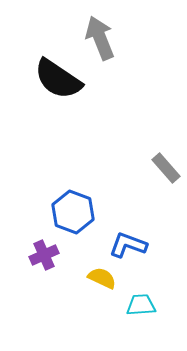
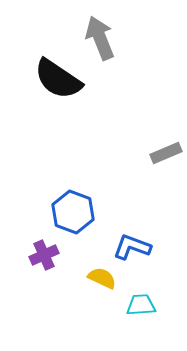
gray rectangle: moved 15 px up; rotated 72 degrees counterclockwise
blue L-shape: moved 4 px right, 2 px down
